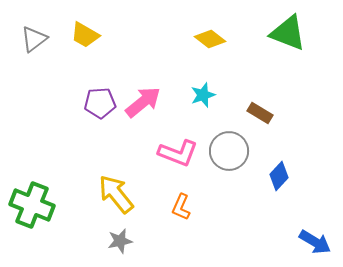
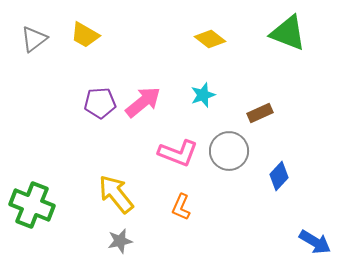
brown rectangle: rotated 55 degrees counterclockwise
